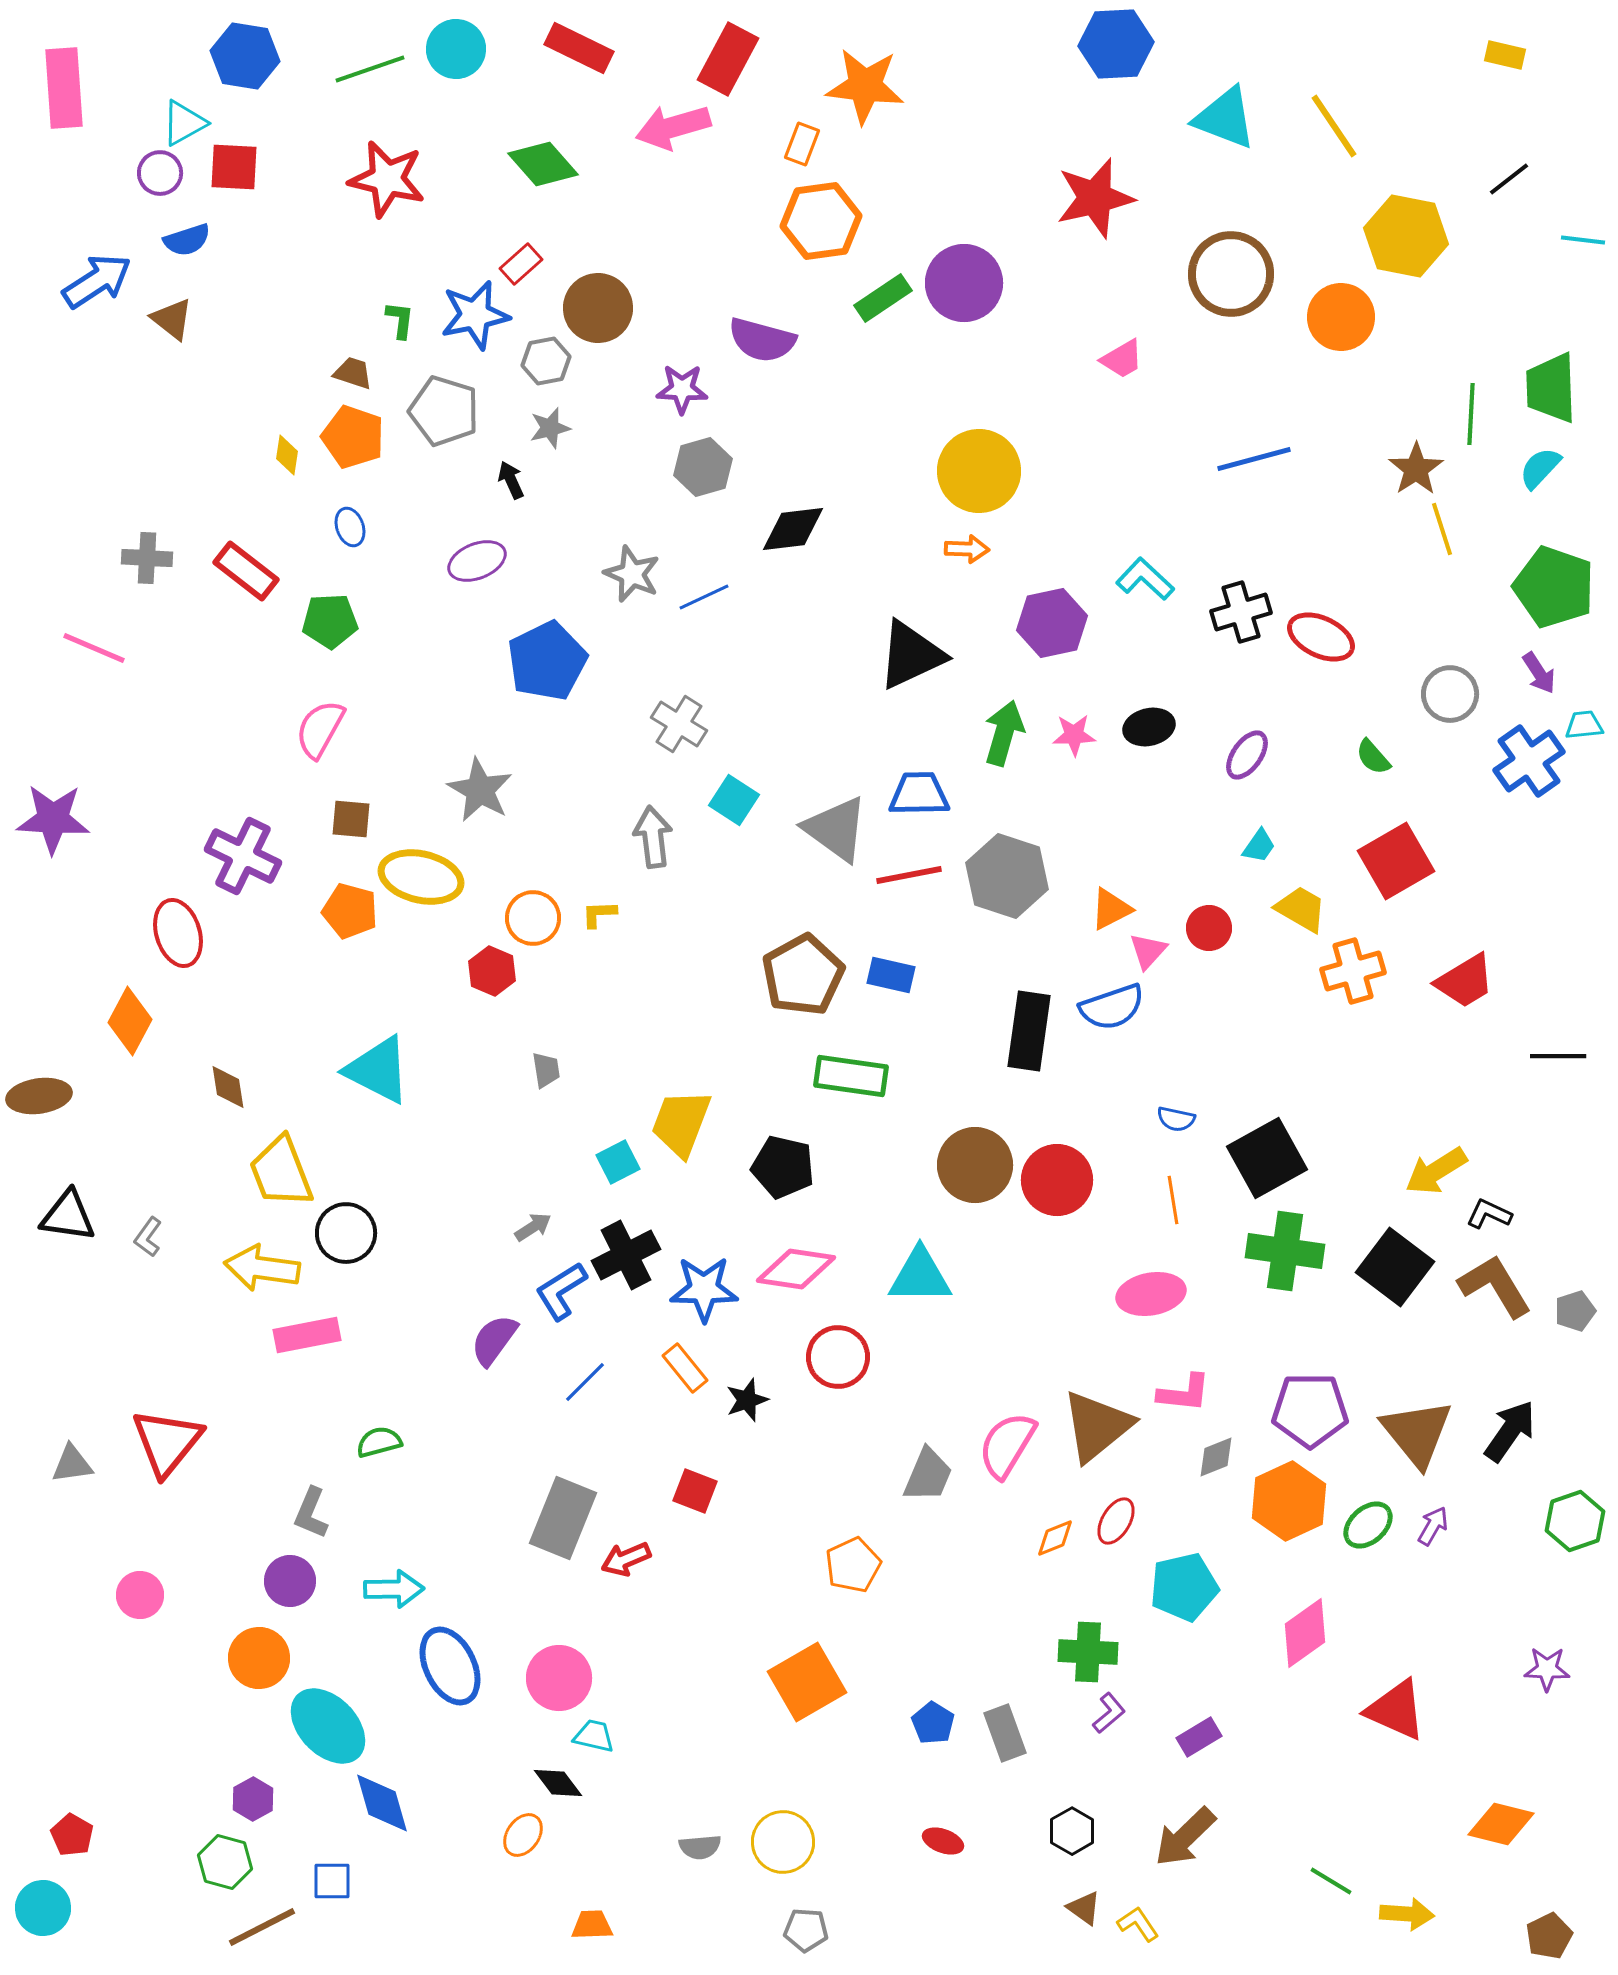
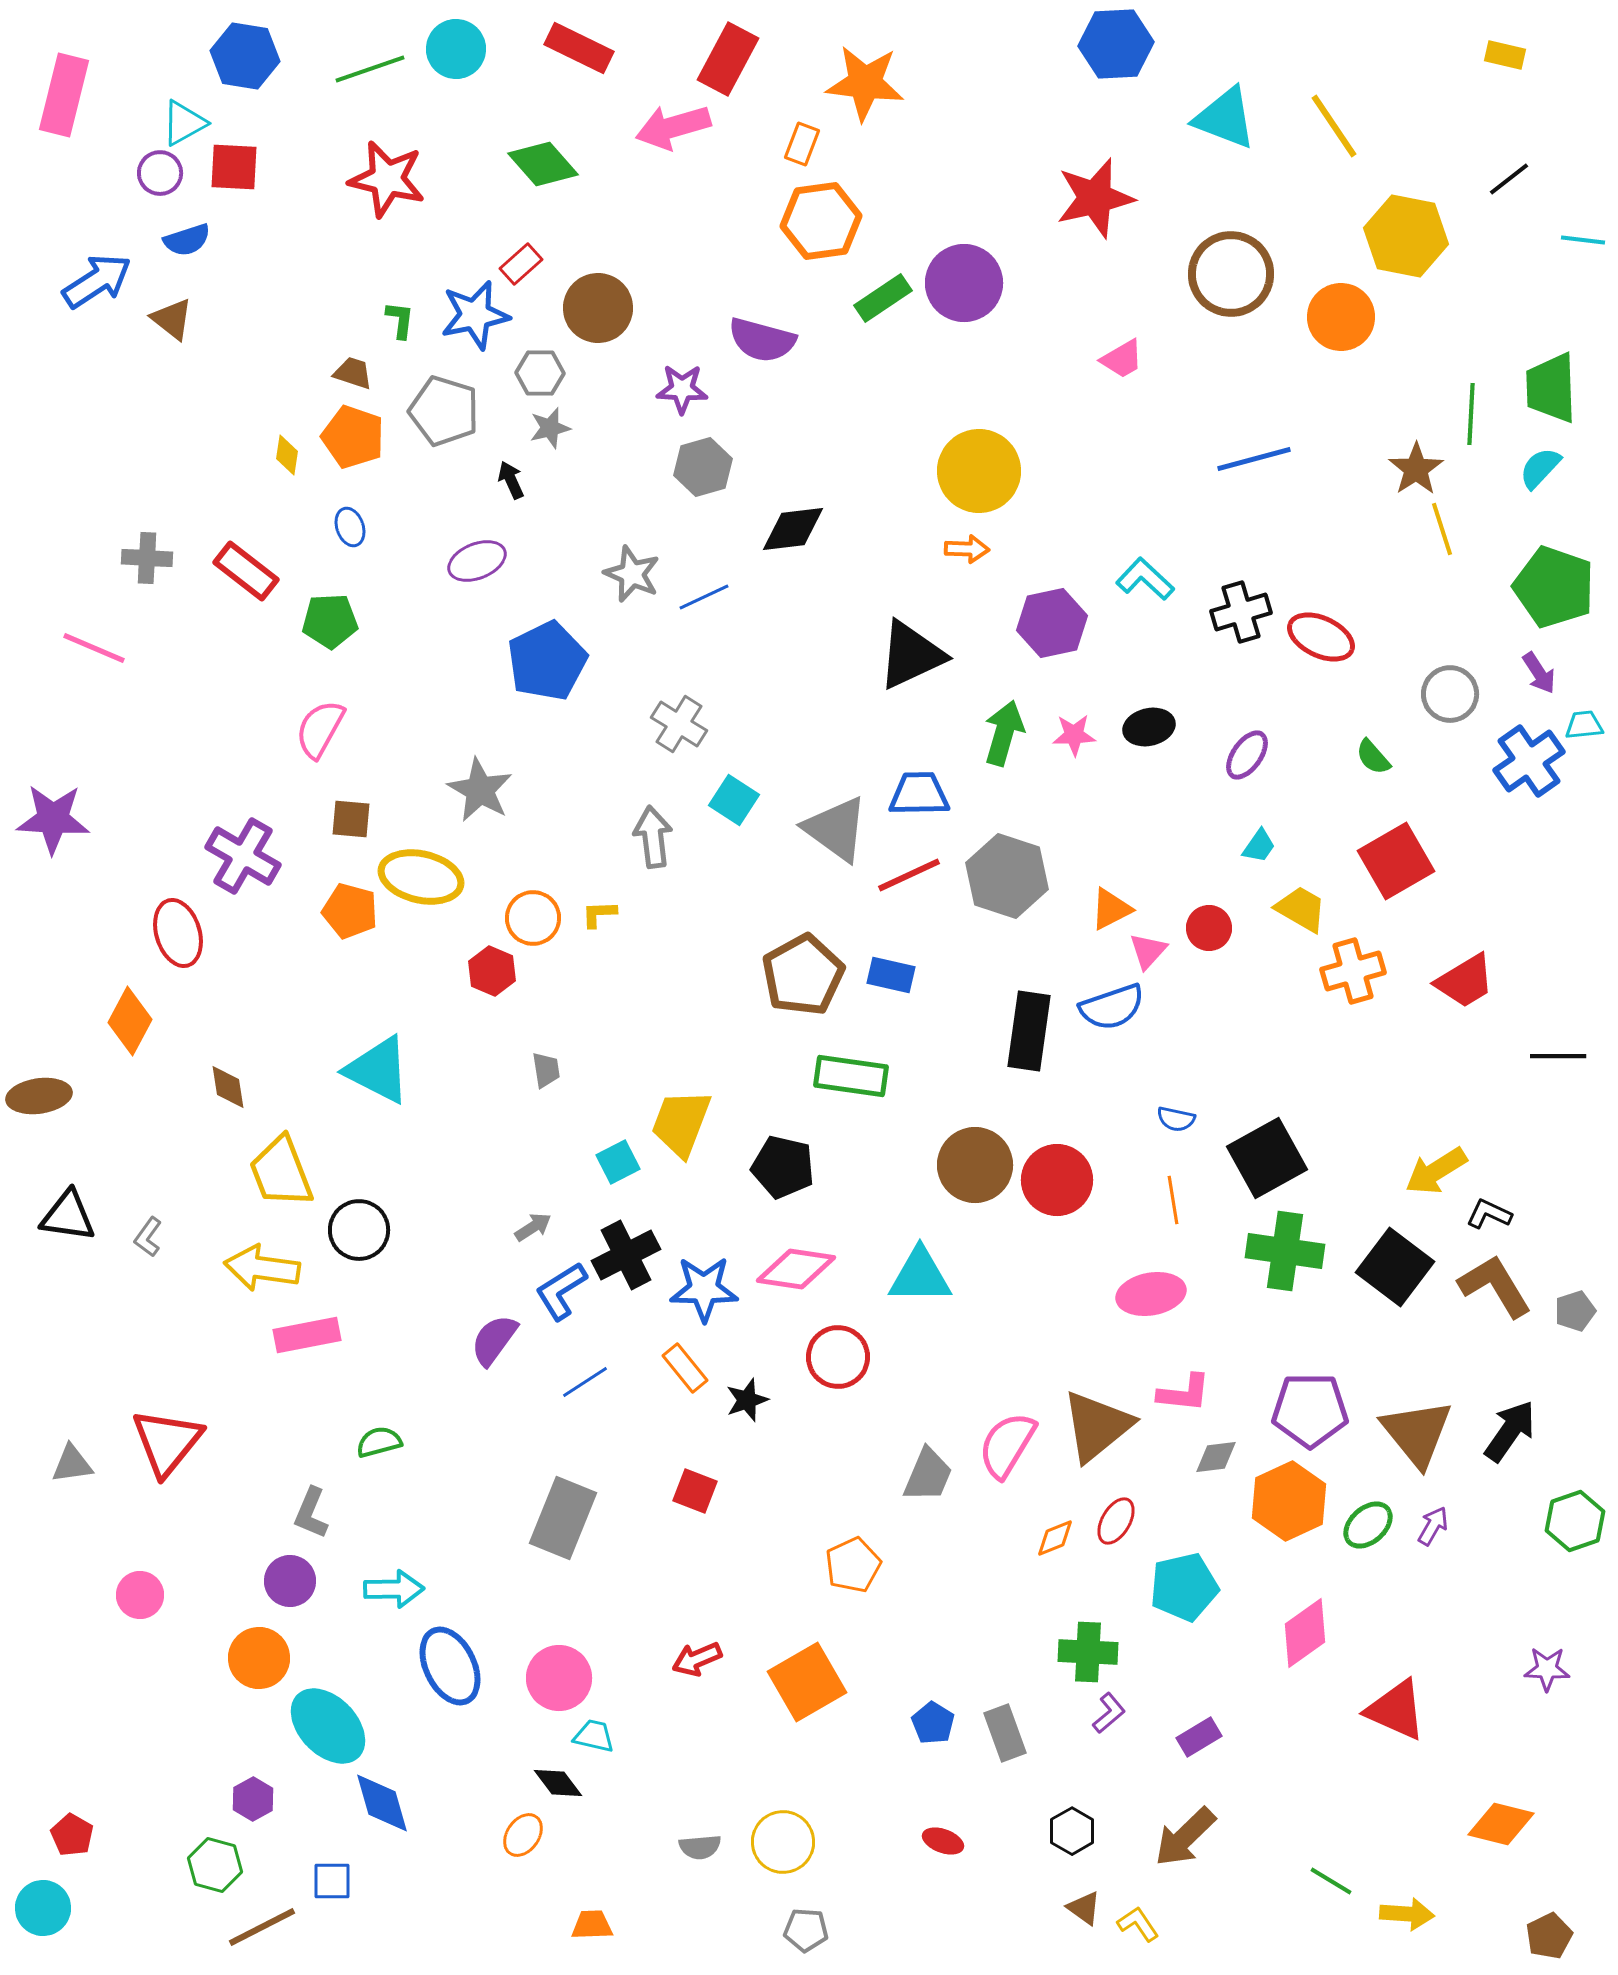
orange star at (865, 86): moved 3 px up
pink rectangle at (64, 88): moved 7 px down; rotated 18 degrees clockwise
gray hexagon at (546, 361): moved 6 px left, 12 px down; rotated 12 degrees clockwise
purple cross at (243, 856): rotated 4 degrees clockwise
red line at (909, 875): rotated 14 degrees counterclockwise
black circle at (346, 1233): moved 13 px right, 3 px up
blue line at (585, 1382): rotated 12 degrees clockwise
gray diamond at (1216, 1457): rotated 15 degrees clockwise
red arrow at (626, 1559): moved 71 px right, 100 px down
green hexagon at (225, 1862): moved 10 px left, 3 px down
